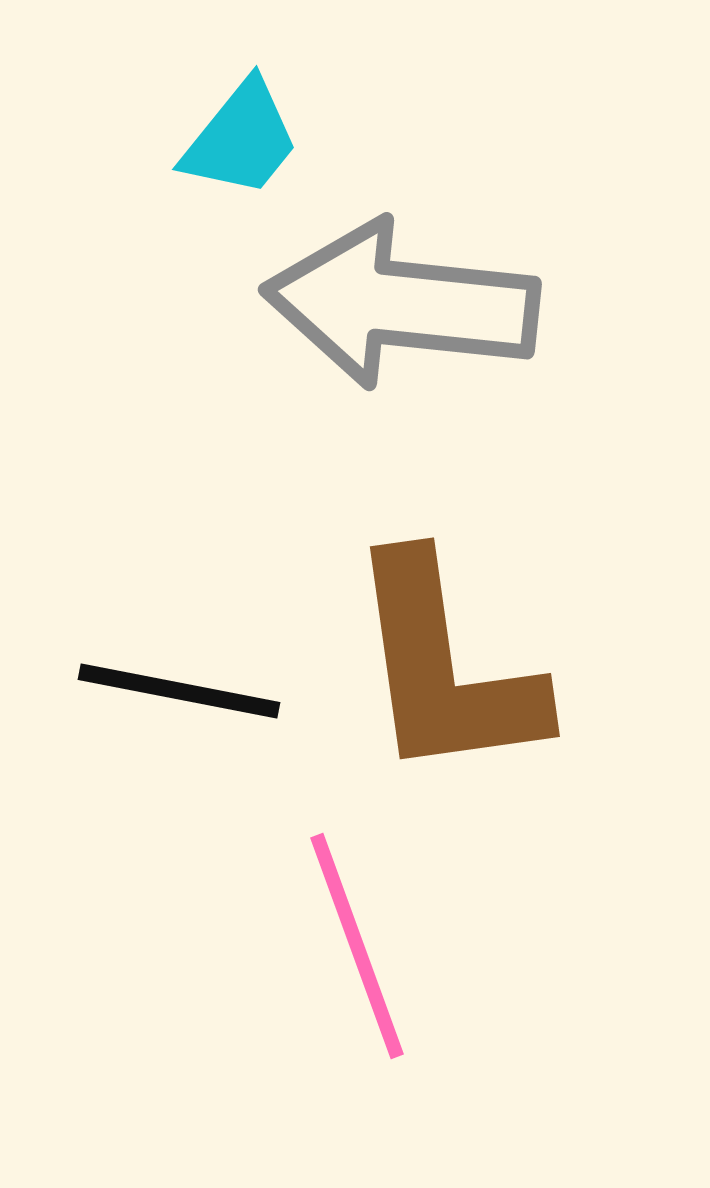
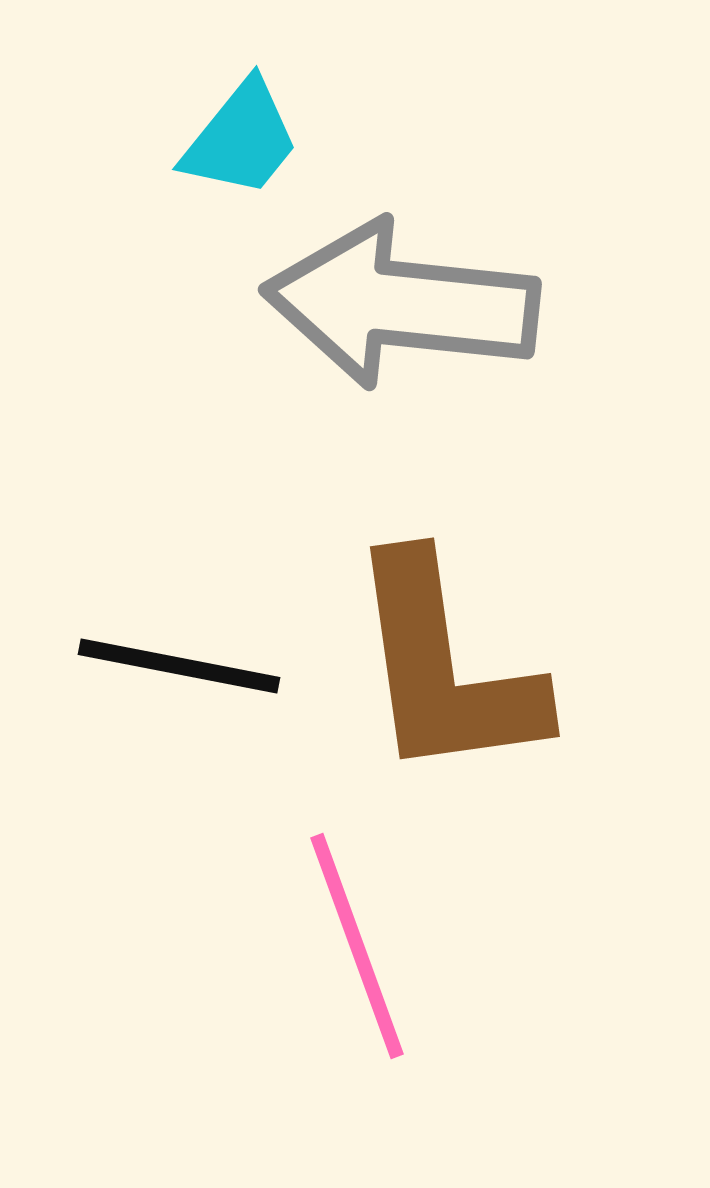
black line: moved 25 px up
